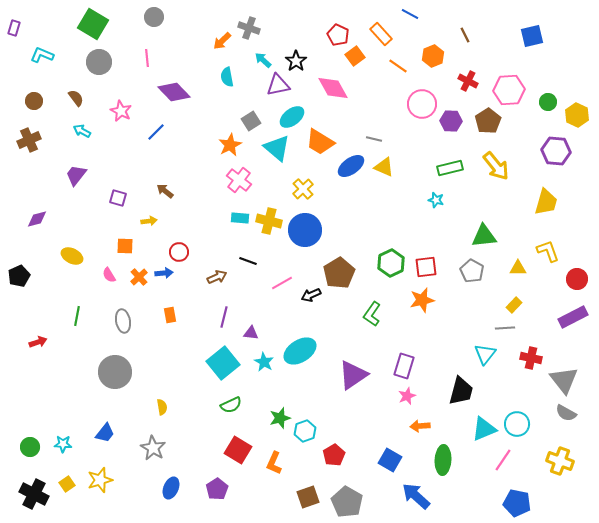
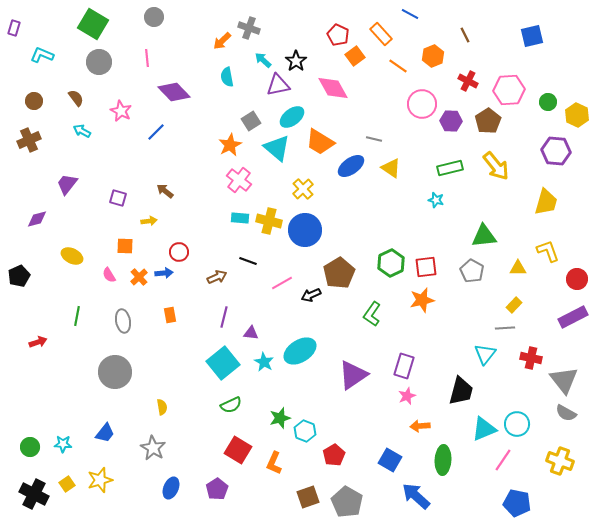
yellow triangle at (384, 167): moved 7 px right, 1 px down; rotated 10 degrees clockwise
purple trapezoid at (76, 175): moved 9 px left, 9 px down
cyan hexagon at (305, 431): rotated 20 degrees counterclockwise
